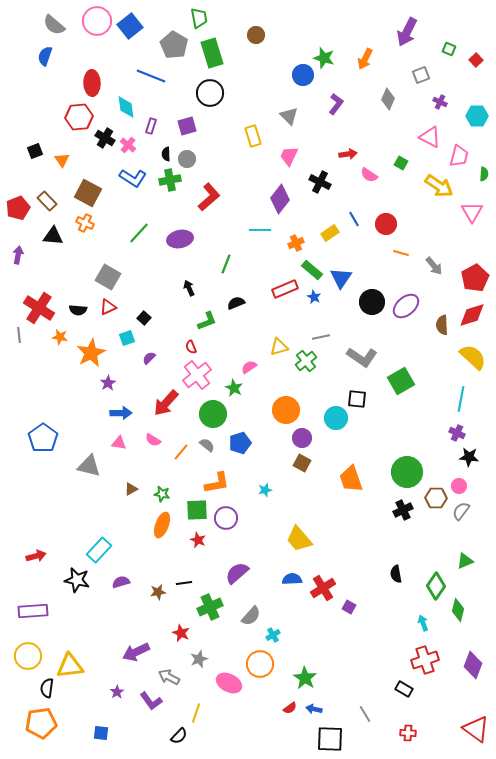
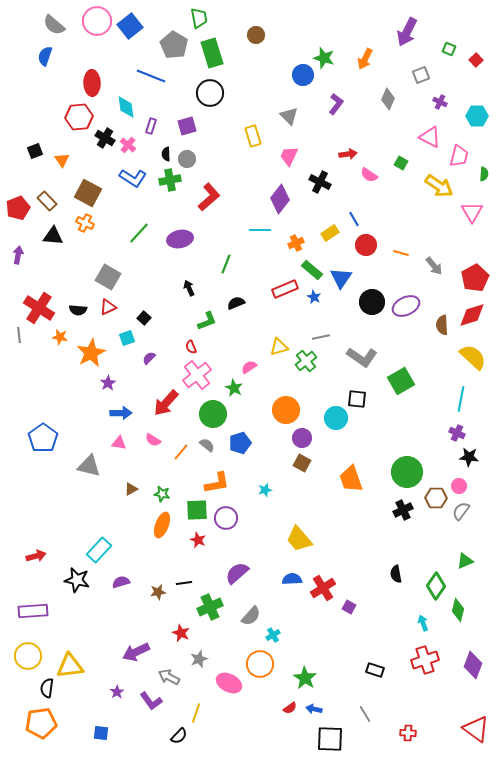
red circle at (386, 224): moved 20 px left, 21 px down
purple ellipse at (406, 306): rotated 16 degrees clockwise
black rectangle at (404, 689): moved 29 px left, 19 px up; rotated 12 degrees counterclockwise
